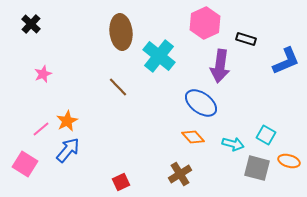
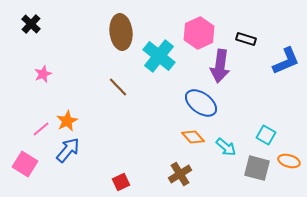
pink hexagon: moved 6 px left, 10 px down
cyan arrow: moved 7 px left, 3 px down; rotated 25 degrees clockwise
